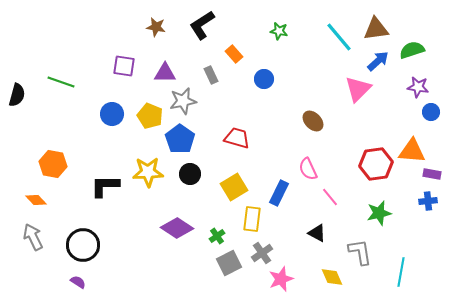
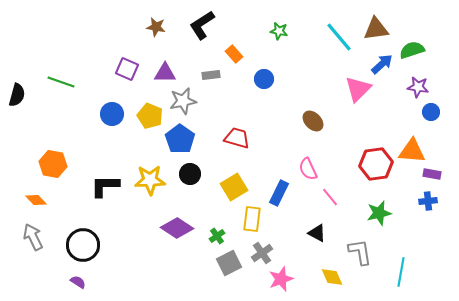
blue arrow at (378, 61): moved 4 px right, 3 px down
purple square at (124, 66): moved 3 px right, 3 px down; rotated 15 degrees clockwise
gray rectangle at (211, 75): rotated 72 degrees counterclockwise
yellow star at (148, 172): moved 2 px right, 8 px down
